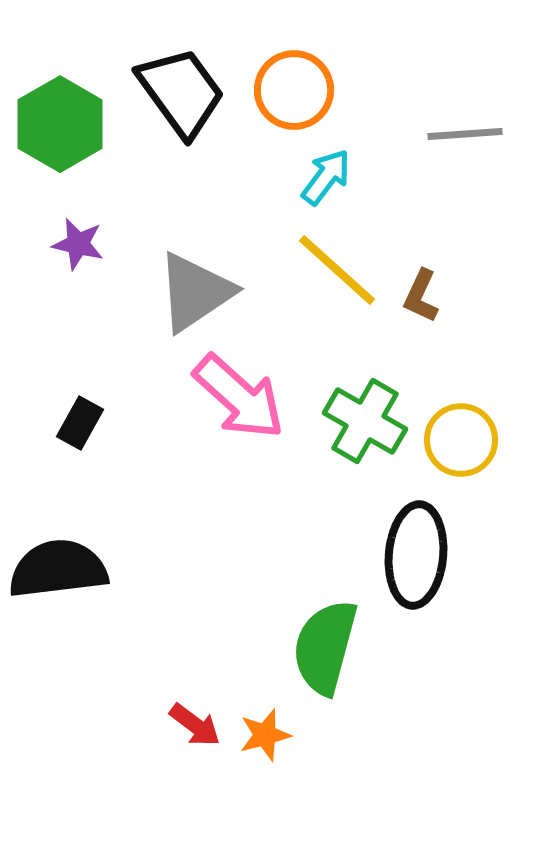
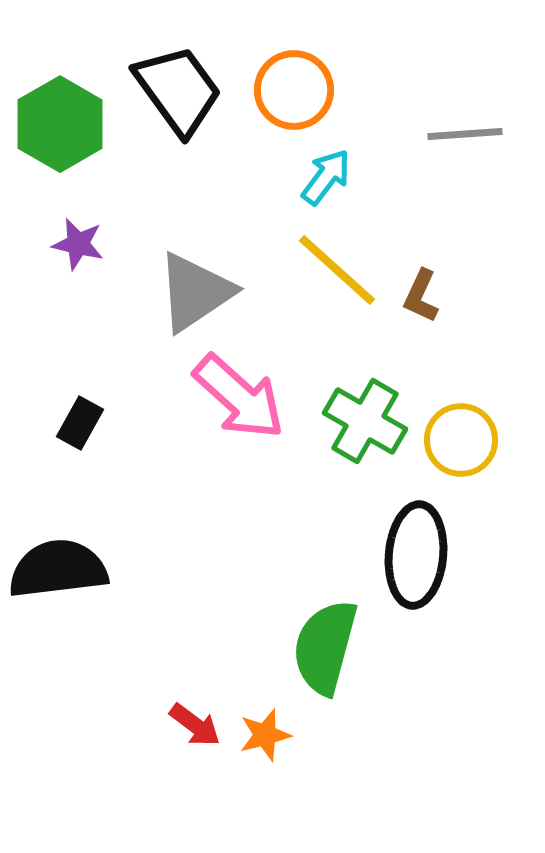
black trapezoid: moved 3 px left, 2 px up
